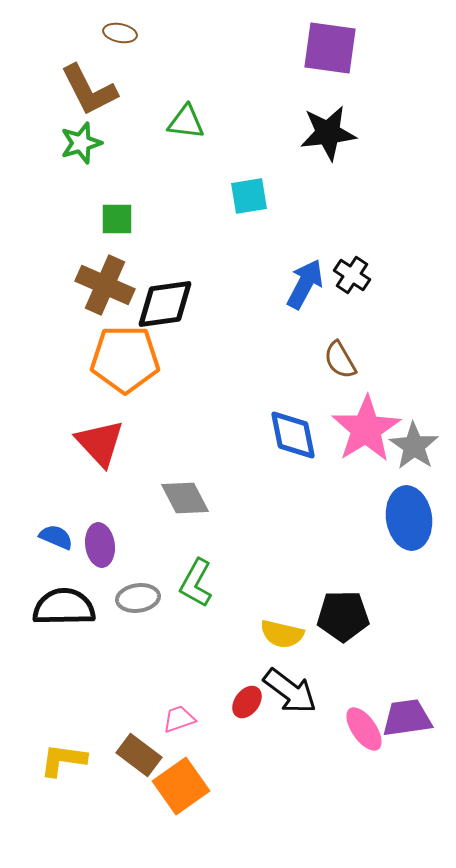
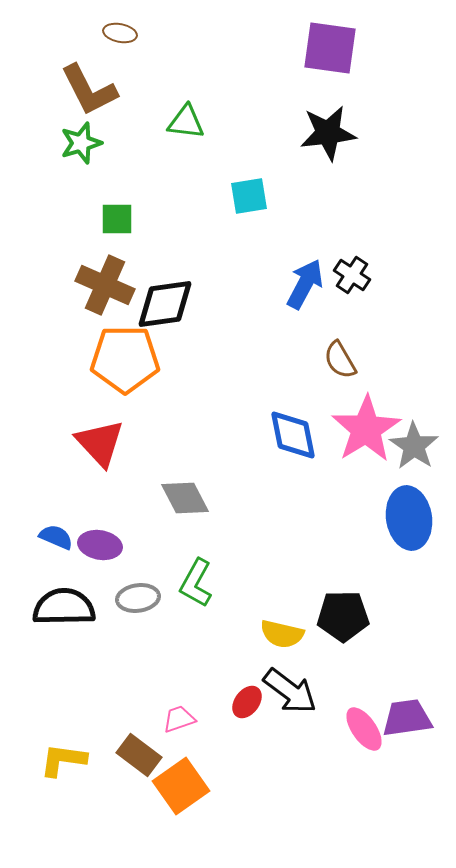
purple ellipse: rotated 72 degrees counterclockwise
